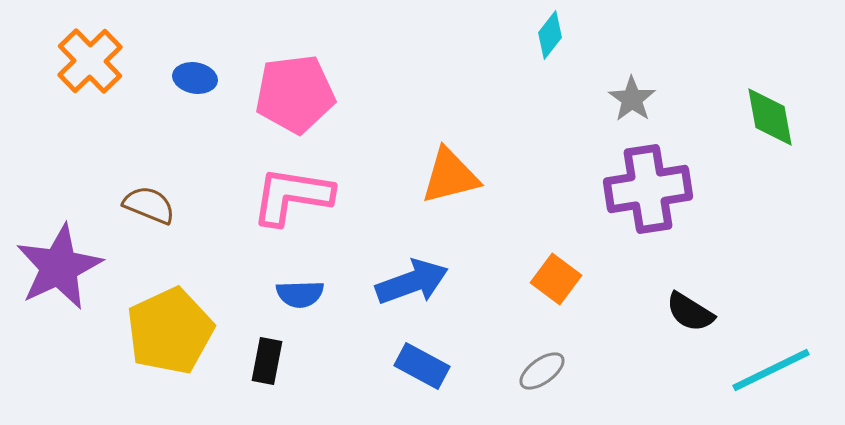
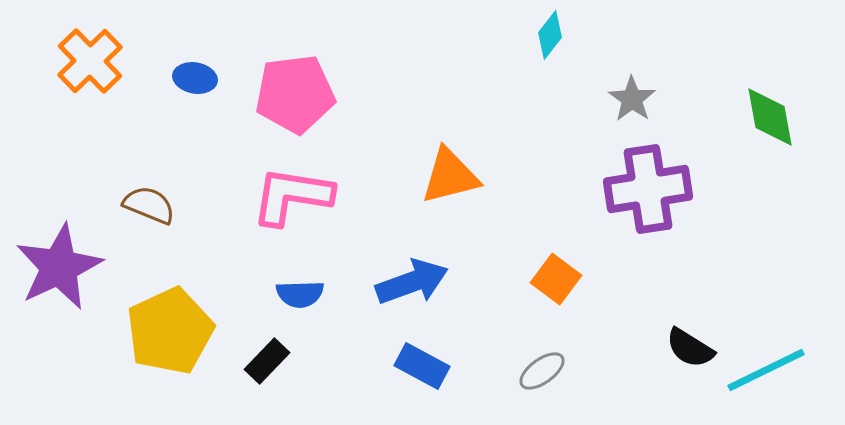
black semicircle: moved 36 px down
black rectangle: rotated 33 degrees clockwise
cyan line: moved 5 px left
